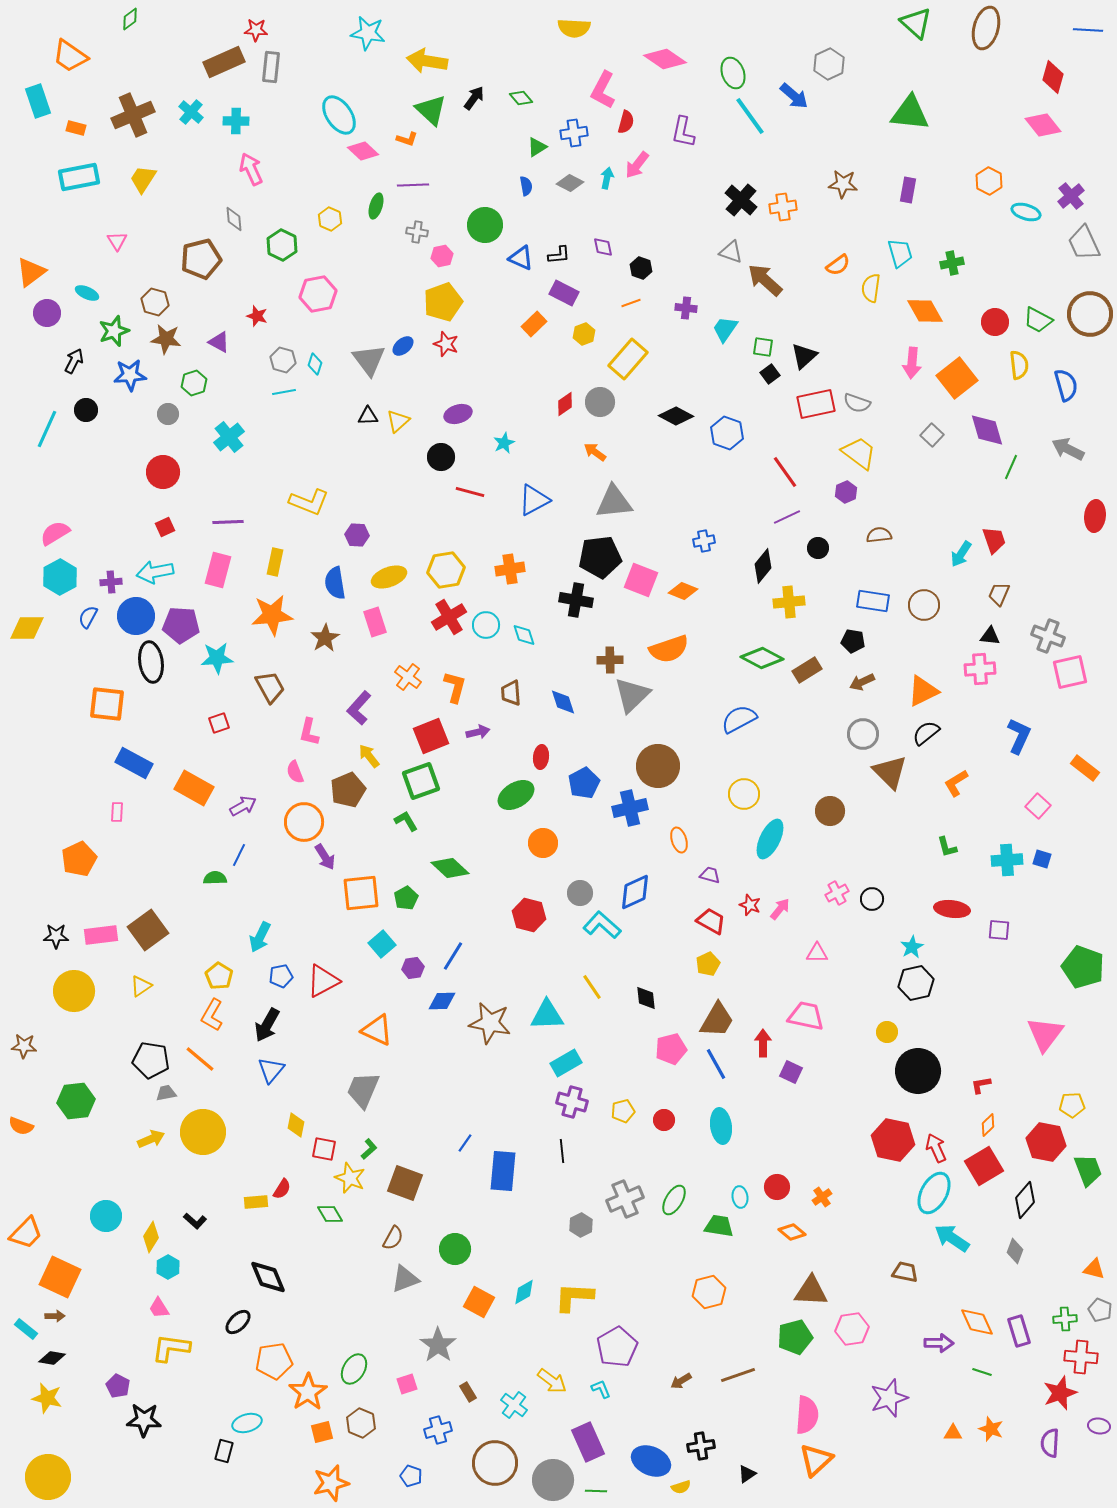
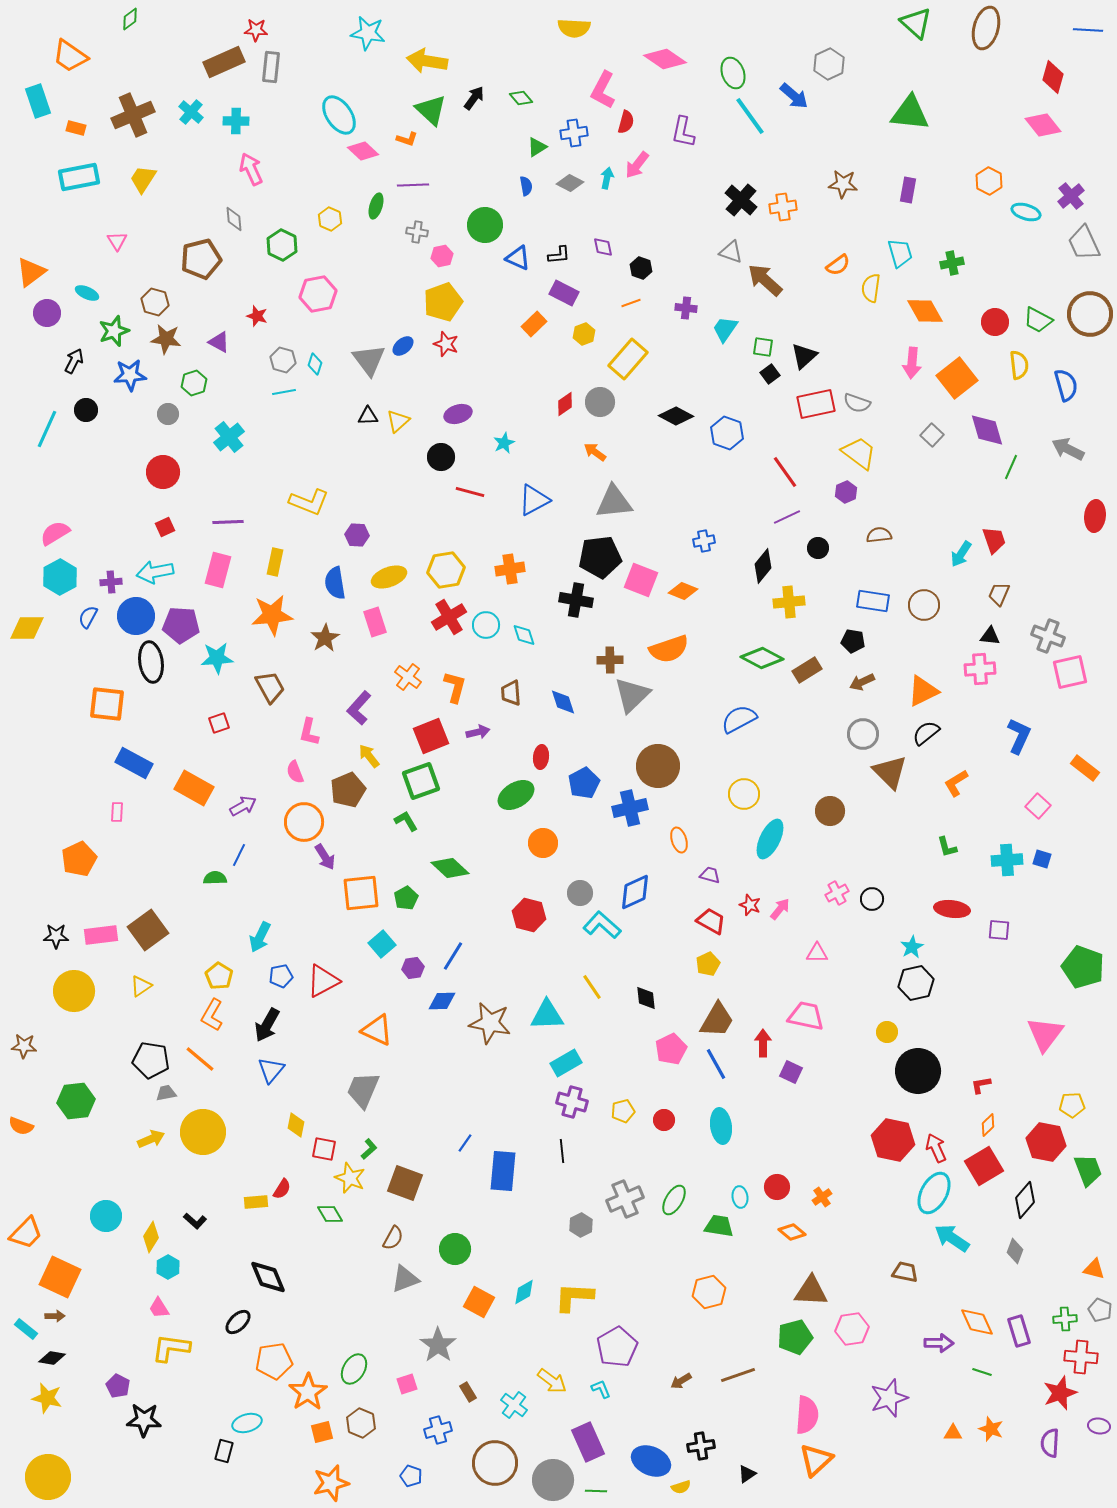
blue triangle at (521, 258): moved 3 px left
pink pentagon at (671, 1049): rotated 12 degrees counterclockwise
